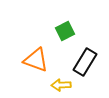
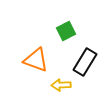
green square: moved 1 px right
